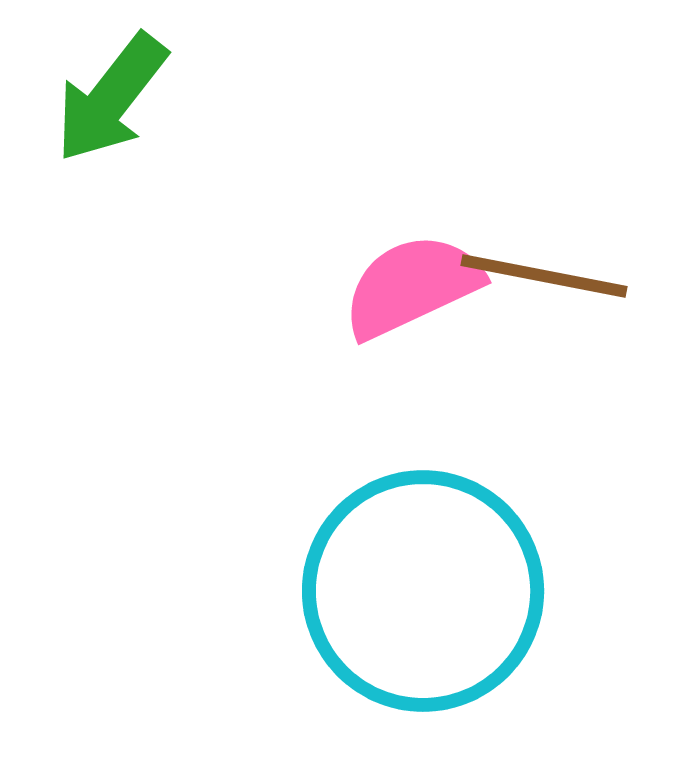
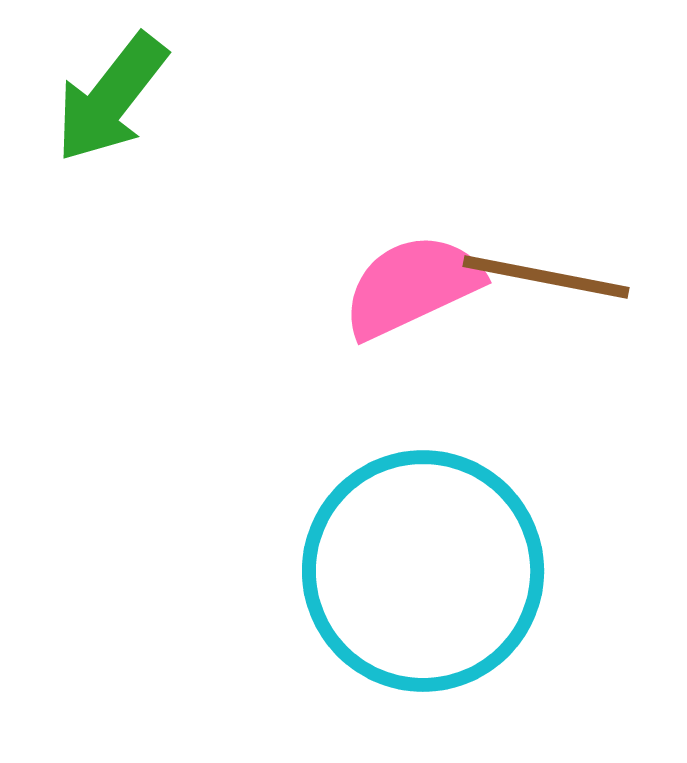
brown line: moved 2 px right, 1 px down
cyan circle: moved 20 px up
